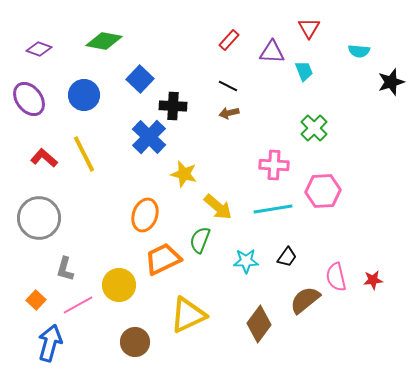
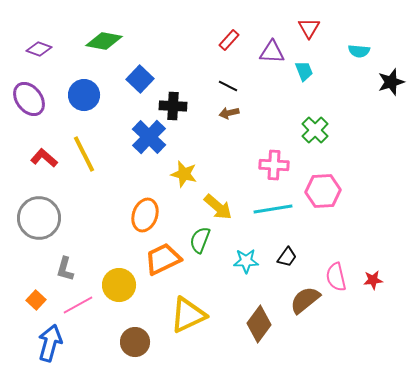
green cross: moved 1 px right, 2 px down
